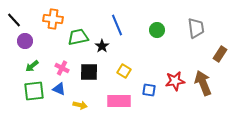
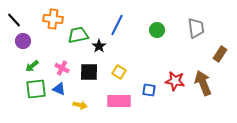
blue line: rotated 50 degrees clockwise
green trapezoid: moved 2 px up
purple circle: moved 2 px left
black star: moved 3 px left
yellow square: moved 5 px left, 1 px down
red star: rotated 18 degrees clockwise
green square: moved 2 px right, 2 px up
